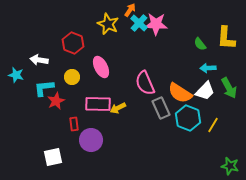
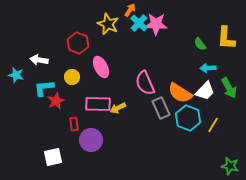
red hexagon: moved 5 px right
